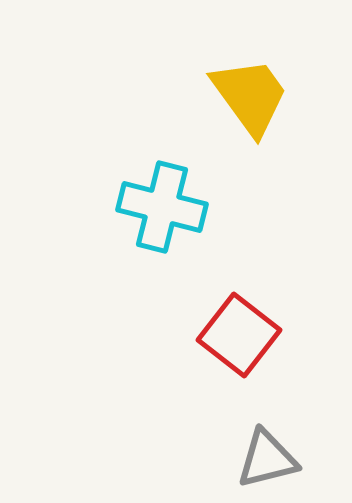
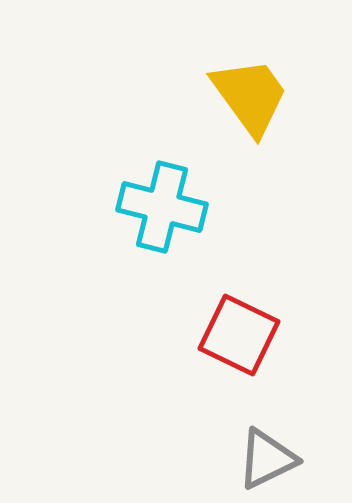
red square: rotated 12 degrees counterclockwise
gray triangle: rotated 12 degrees counterclockwise
